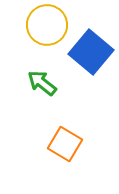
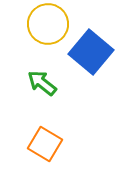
yellow circle: moved 1 px right, 1 px up
orange square: moved 20 px left
